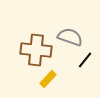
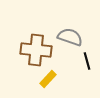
black line: moved 2 px right, 1 px down; rotated 54 degrees counterclockwise
